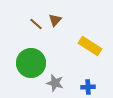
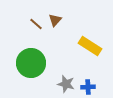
gray star: moved 11 px right, 1 px down
